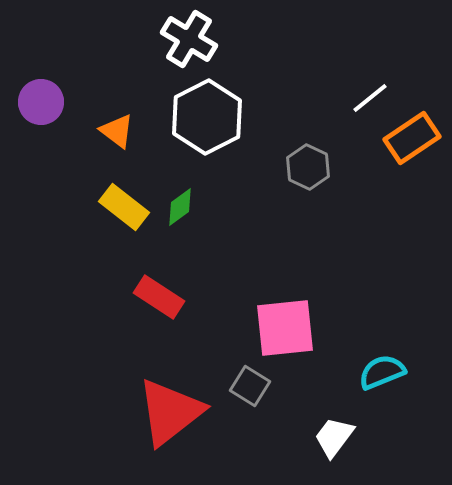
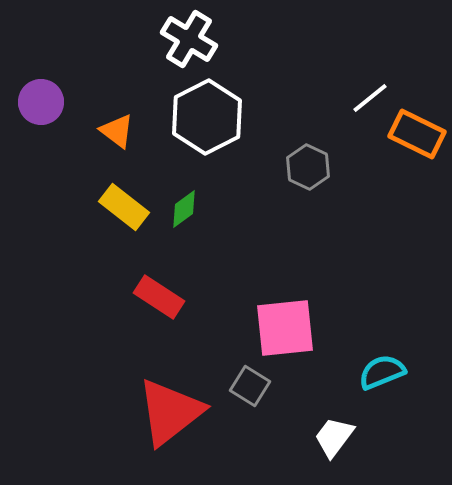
orange rectangle: moved 5 px right, 4 px up; rotated 60 degrees clockwise
green diamond: moved 4 px right, 2 px down
